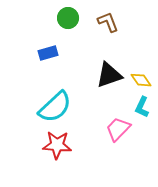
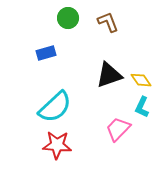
blue rectangle: moved 2 px left
